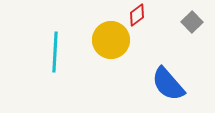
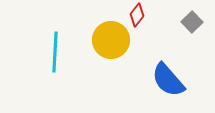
red diamond: rotated 15 degrees counterclockwise
blue semicircle: moved 4 px up
